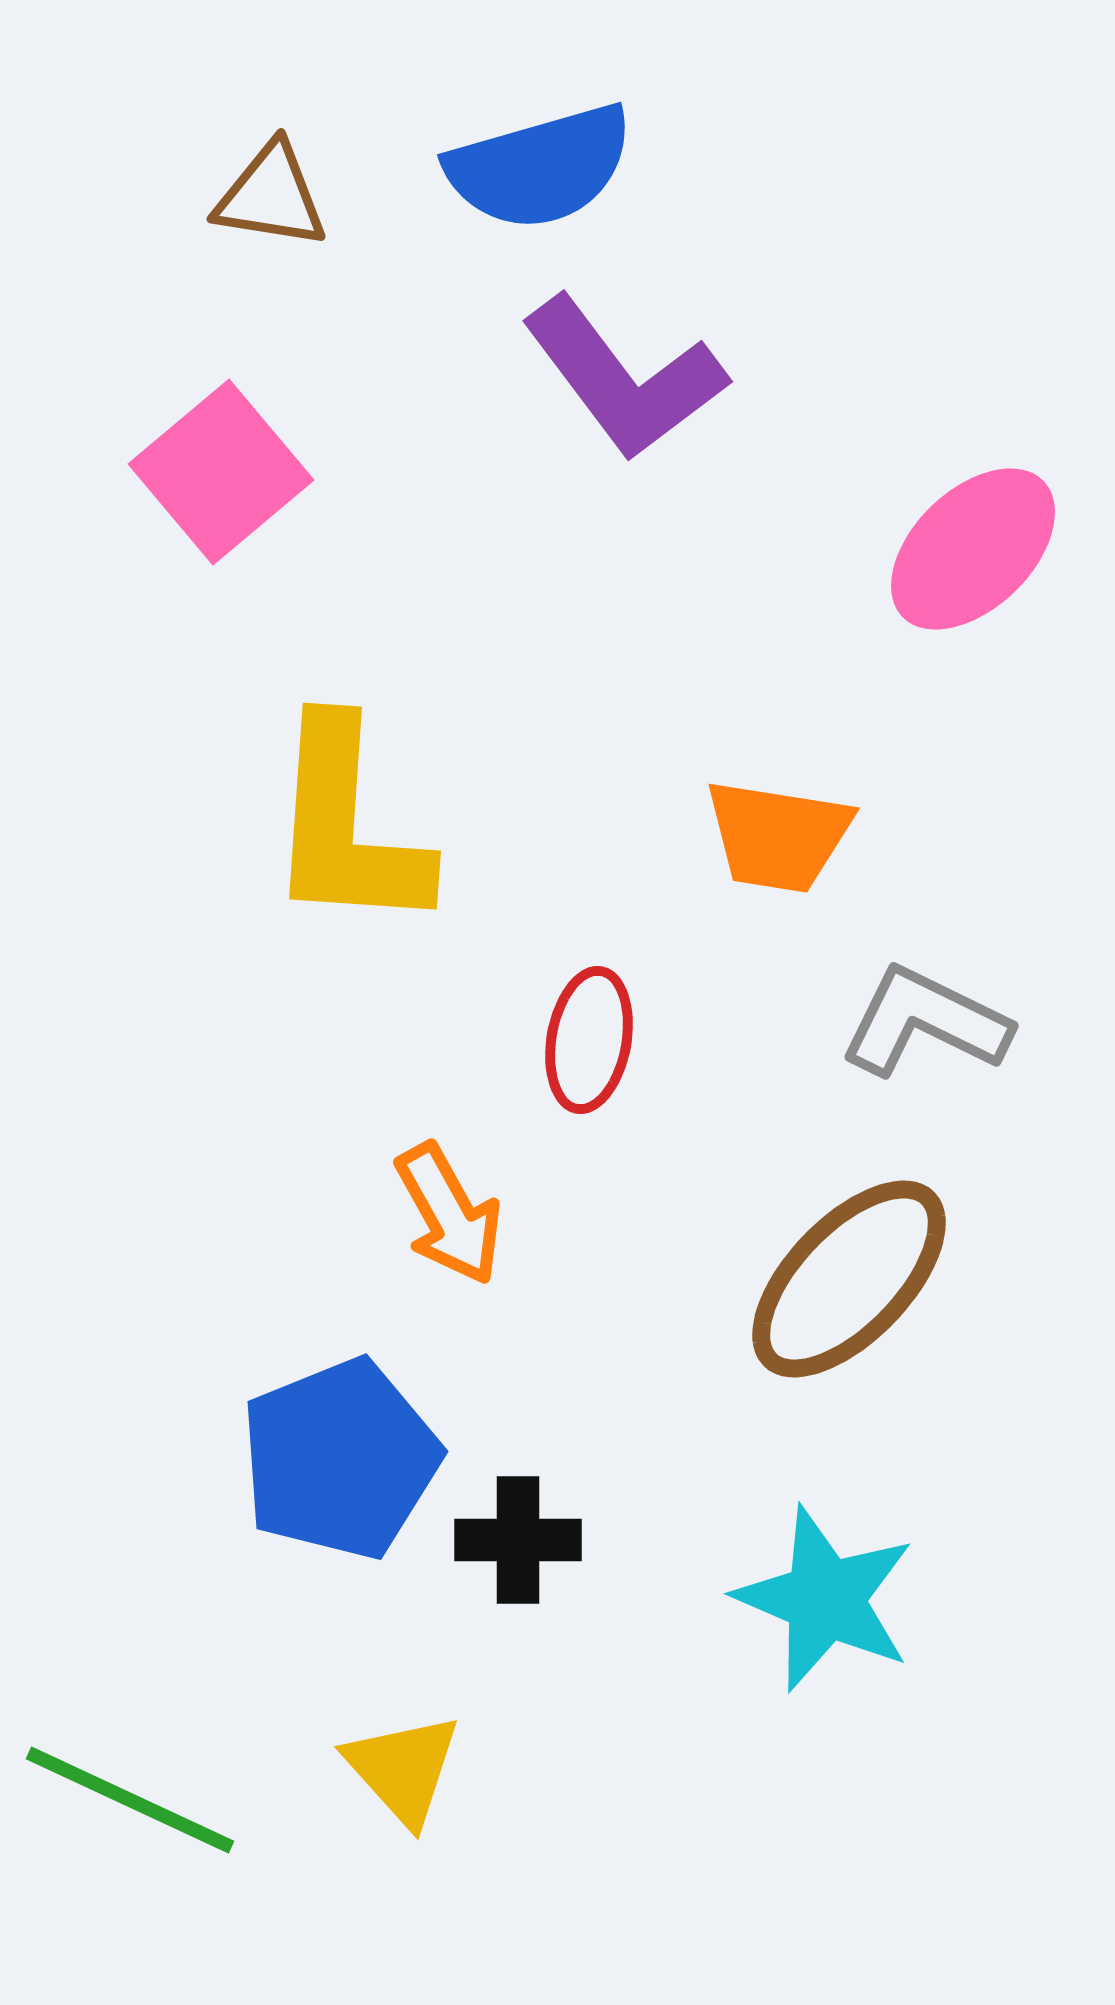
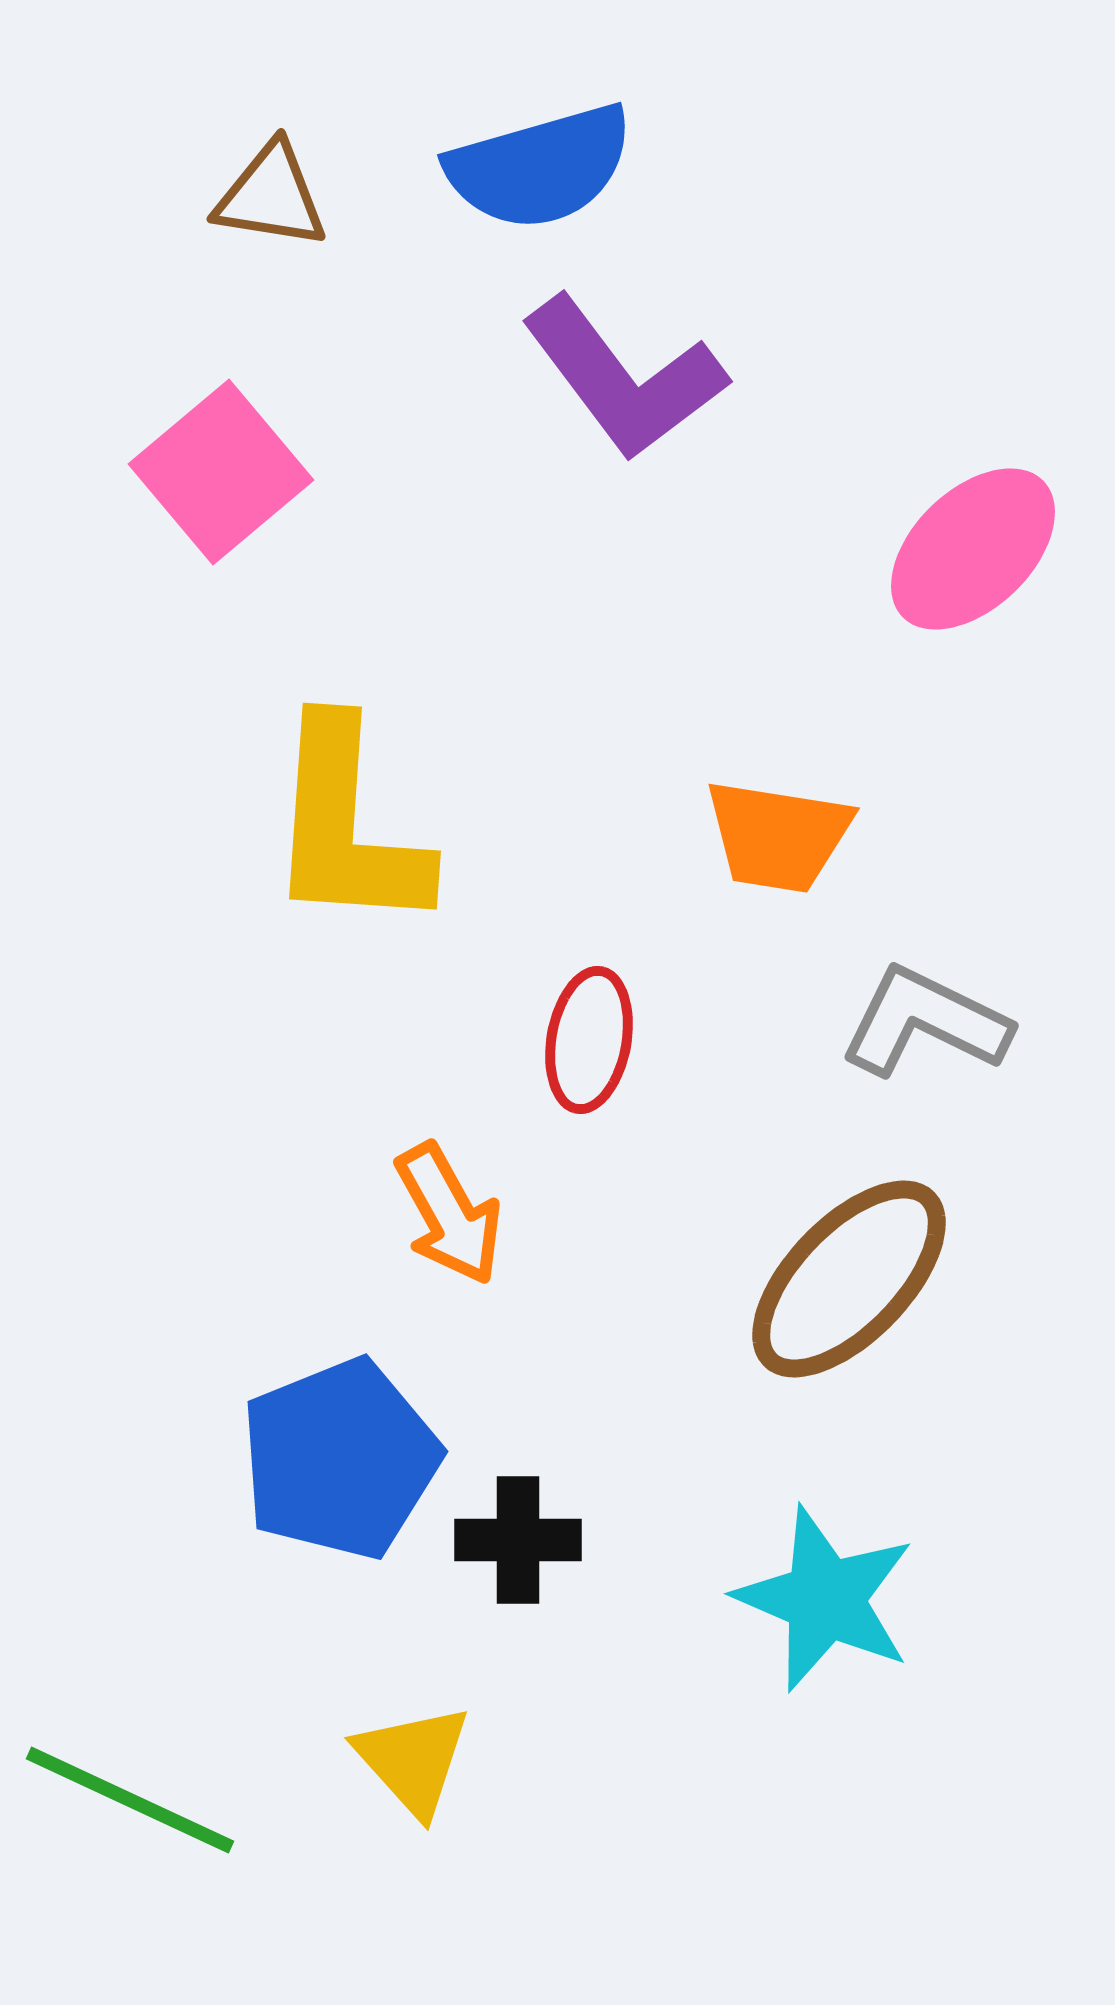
yellow triangle: moved 10 px right, 9 px up
